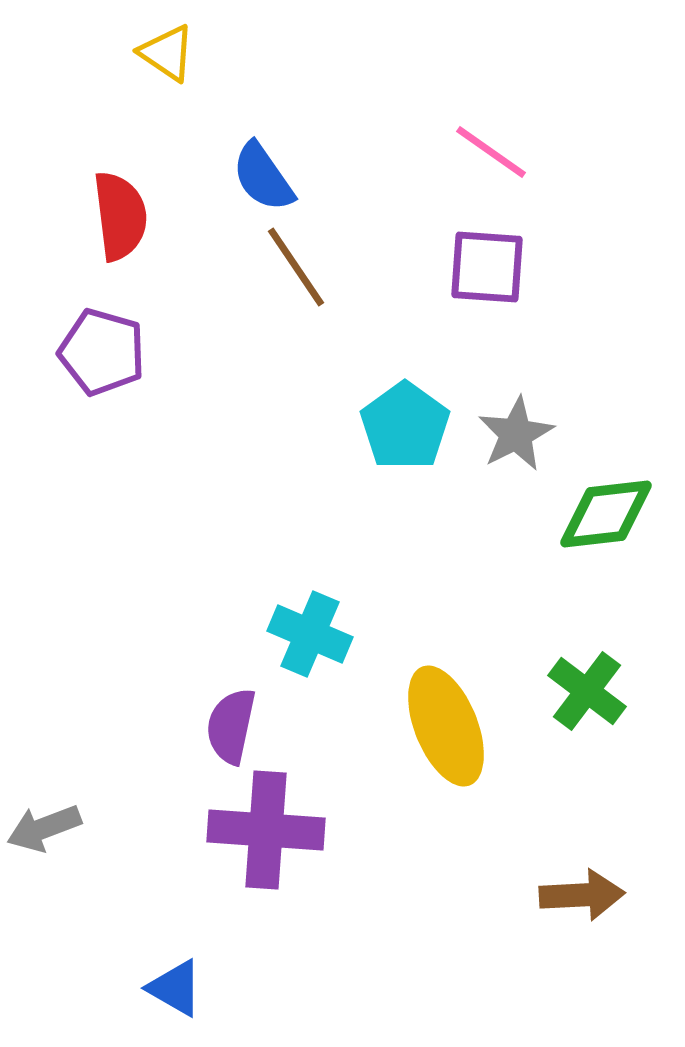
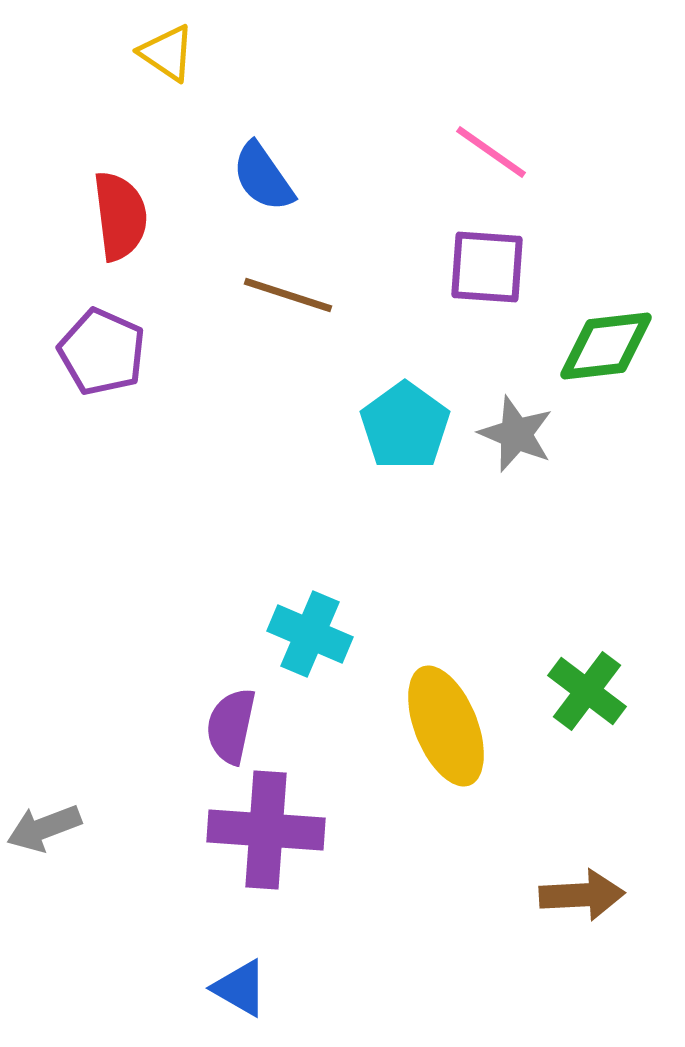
brown line: moved 8 px left, 28 px down; rotated 38 degrees counterclockwise
purple pentagon: rotated 8 degrees clockwise
gray star: rotated 22 degrees counterclockwise
green diamond: moved 168 px up
blue triangle: moved 65 px right
